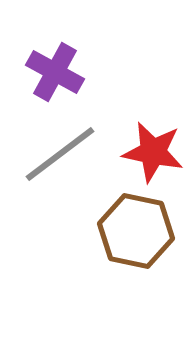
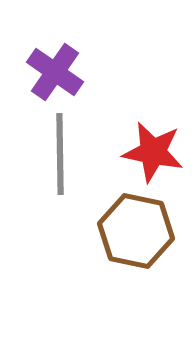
purple cross: rotated 6 degrees clockwise
gray line: rotated 54 degrees counterclockwise
